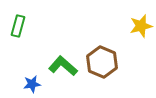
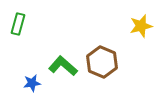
green rectangle: moved 2 px up
blue star: moved 1 px up
